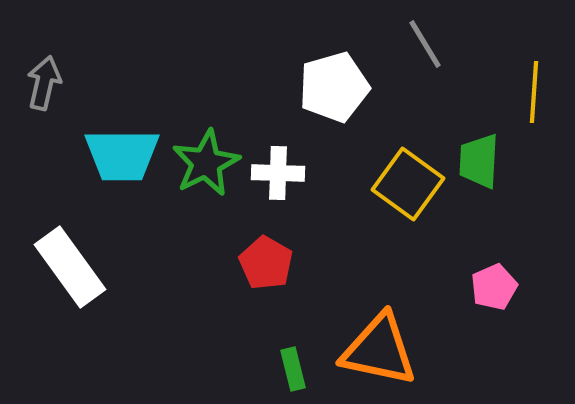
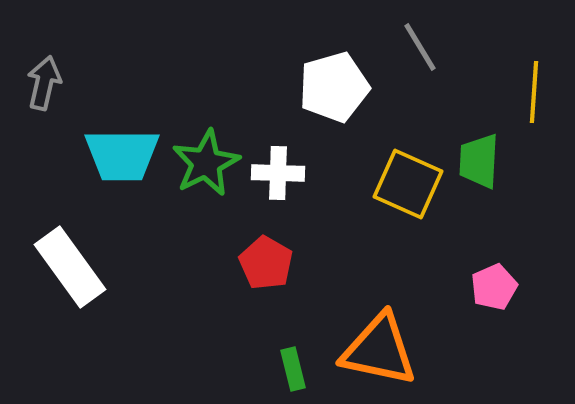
gray line: moved 5 px left, 3 px down
yellow square: rotated 12 degrees counterclockwise
